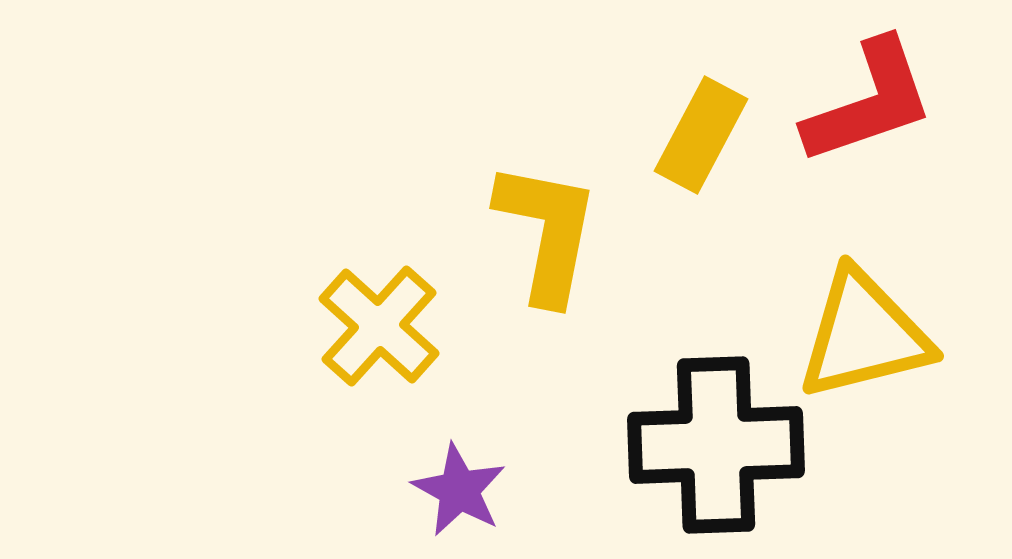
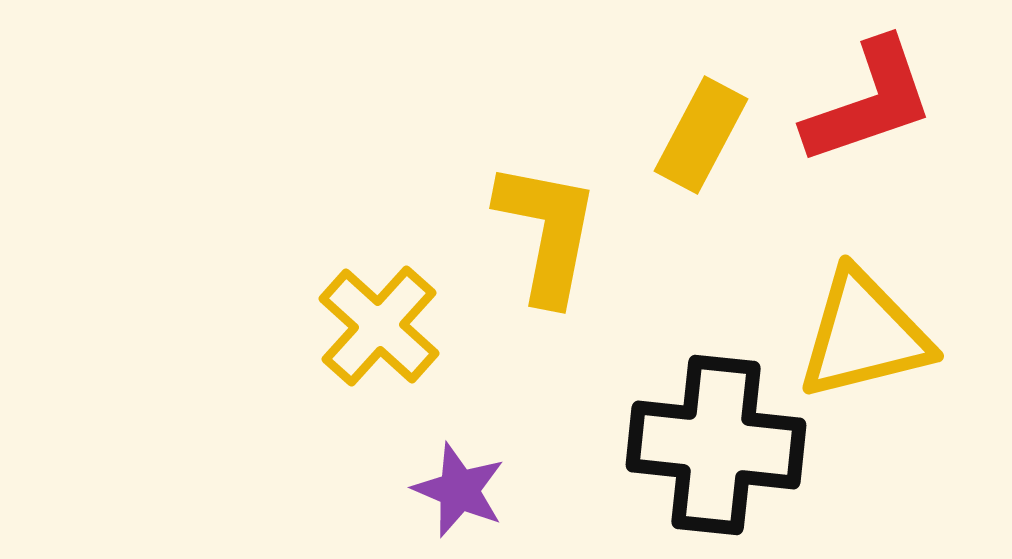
black cross: rotated 8 degrees clockwise
purple star: rotated 6 degrees counterclockwise
